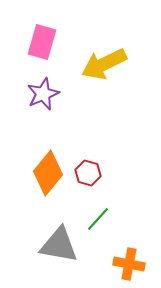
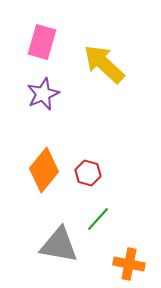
yellow arrow: rotated 69 degrees clockwise
orange diamond: moved 4 px left, 3 px up
